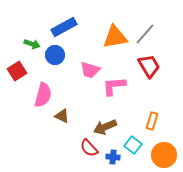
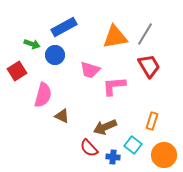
gray line: rotated 10 degrees counterclockwise
